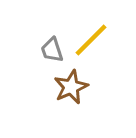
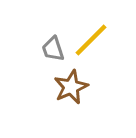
gray trapezoid: moved 1 px right, 1 px up
